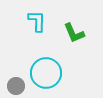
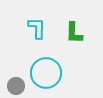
cyan L-shape: moved 7 px down
green L-shape: rotated 25 degrees clockwise
